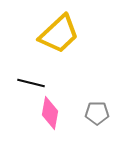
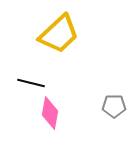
gray pentagon: moved 17 px right, 7 px up
